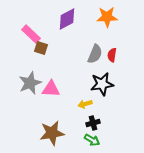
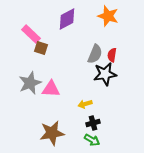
orange star: moved 1 px right, 1 px up; rotated 20 degrees clockwise
black star: moved 3 px right, 10 px up
